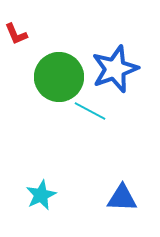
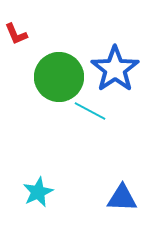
blue star: rotated 15 degrees counterclockwise
cyan star: moved 3 px left, 3 px up
